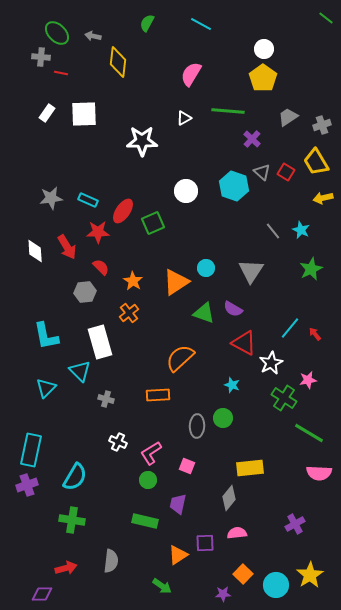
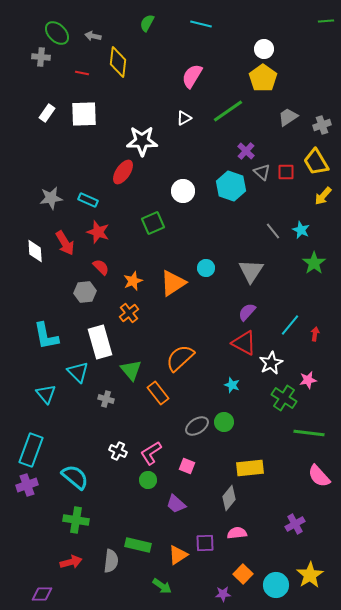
green line at (326, 18): moved 3 px down; rotated 42 degrees counterclockwise
cyan line at (201, 24): rotated 15 degrees counterclockwise
red line at (61, 73): moved 21 px right
pink semicircle at (191, 74): moved 1 px right, 2 px down
green line at (228, 111): rotated 40 degrees counterclockwise
purple cross at (252, 139): moved 6 px left, 12 px down
red square at (286, 172): rotated 30 degrees counterclockwise
cyan hexagon at (234, 186): moved 3 px left
white circle at (186, 191): moved 3 px left
yellow arrow at (323, 198): moved 2 px up; rotated 36 degrees counterclockwise
red ellipse at (123, 211): moved 39 px up
red star at (98, 232): rotated 20 degrees clockwise
red arrow at (67, 247): moved 2 px left, 4 px up
green star at (311, 269): moved 3 px right, 6 px up; rotated 10 degrees counterclockwise
orange star at (133, 281): rotated 18 degrees clockwise
orange triangle at (176, 282): moved 3 px left, 1 px down
purple semicircle at (233, 309): moved 14 px right, 3 px down; rotated 102 degrees clockwise
green triangle at (204, 313): moved 73 px left, 57 px down; rotated 30 degrees clockwise
cyan line at (290, 328): moved 3 px up
red arrow at (315, 334): rotated 48 degrees clockwise
cyan triangle at (80, 371): moved 2 px left, 1 px down
cyan triangle at (46, 388): moved 6 px down; rotated 25 degrees counterclockwise
orange rectangle at (158, 395): moved 2 px up; rotated 55 degrees clockwise
green circle at (223, 418): moved 1 px right, 4 px down
gray ellipse at (197, 426): rotated 55 degrees clockwise
green line at (309, 433): rotated 24 degrees counterclockwise
white cross at (118, 442): moved 9 px down
cyan rectangle at (31, 450): rotated 8 degrees clockwise
pink semicircle at (319, 473): moved 3 px down; rotated 45 degrees clockwise
cyan semicircle at (75, 477): rotated 80 degrees counterclockwise
purple trapezoid at (178, 504): moved 2 px left; rotated 60 degrees counterclockwise
green cross at (72, 520): moved 4 px right
green rectangle at (145, 521): moved 7 px left, 24 px down
red arrow at (66, 568): moved 5 px right, 6 px up
